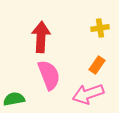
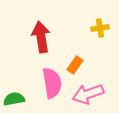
red arrow: rotated 12 degrees counterclockwise
orange rectangle: moved 22 px left
pink semicircle: moved 3 px right, 8 px down; rotated 12 degrees clockwise
